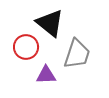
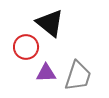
gray trapezoid: moved 1 px right, 22 px down
purple triangle: moved 2 px up
